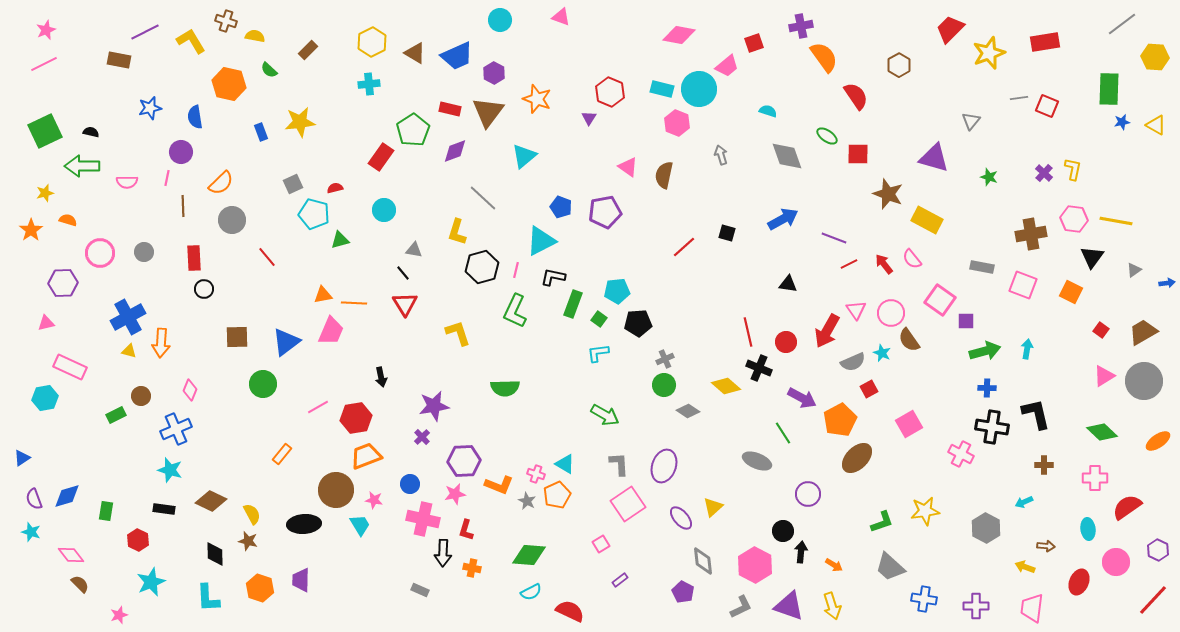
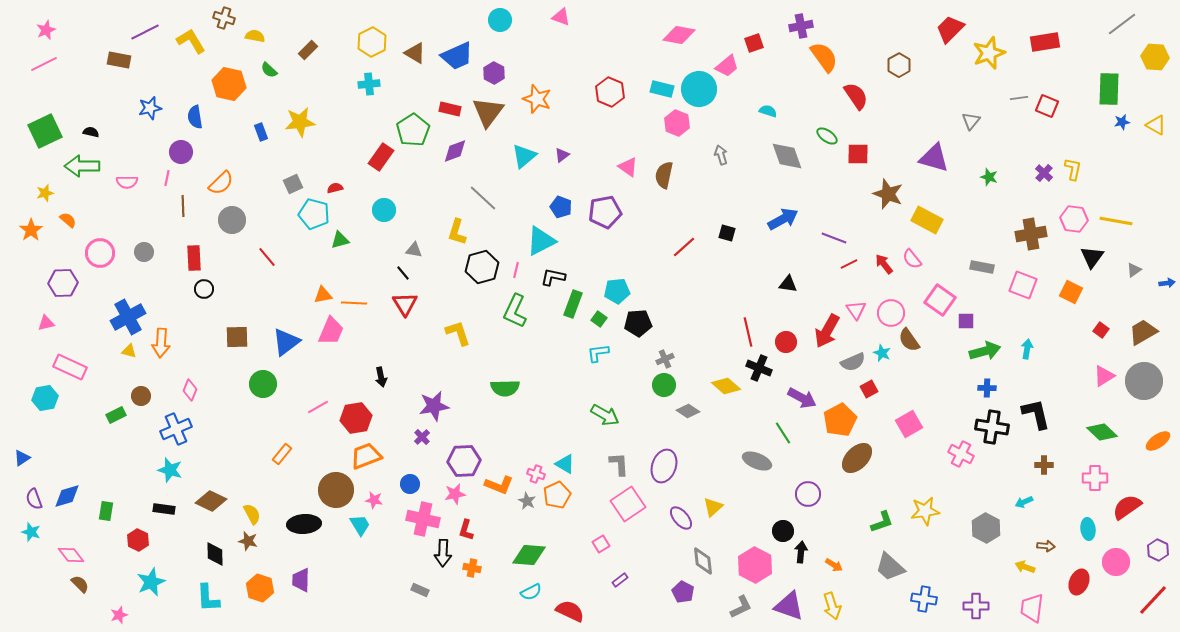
brown cross at (226, 21): moved 2 px left, 3 px up
purple triangle at (589, 118): moved 27 px left, 37 px down; rotated 21 degrees clockwise
orange semicircle at (68, 220): rotated 24 degrees clockwise
